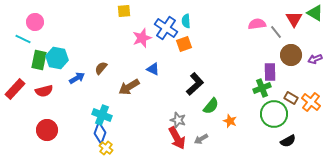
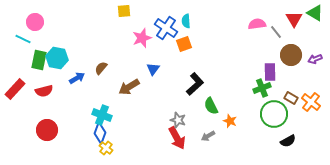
blue triangle: rotated 40 degrees clockwise
green semicircle: rotated 114 degrees clockwise
gray arrow: moved 7 px right, 3 px up
